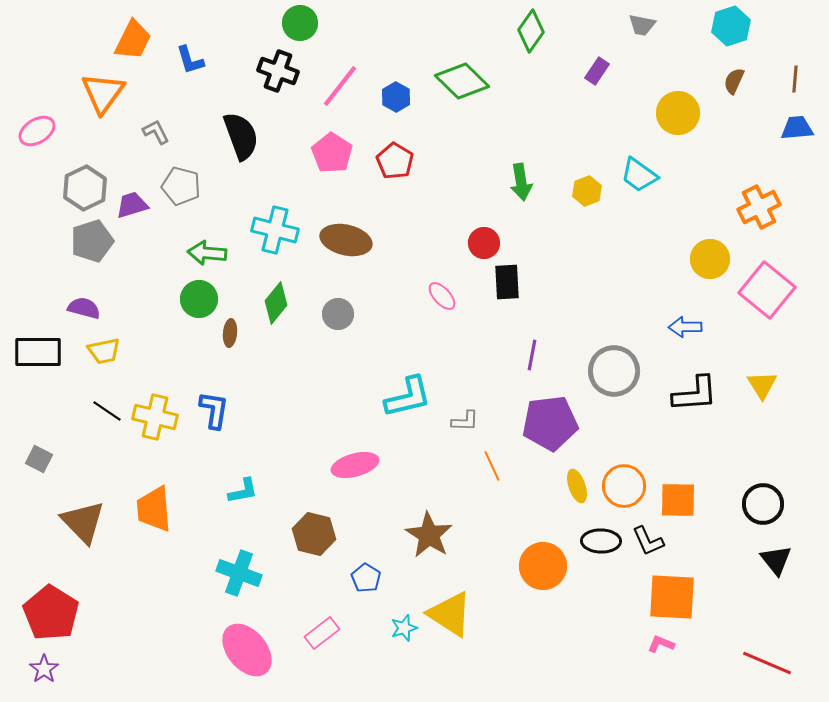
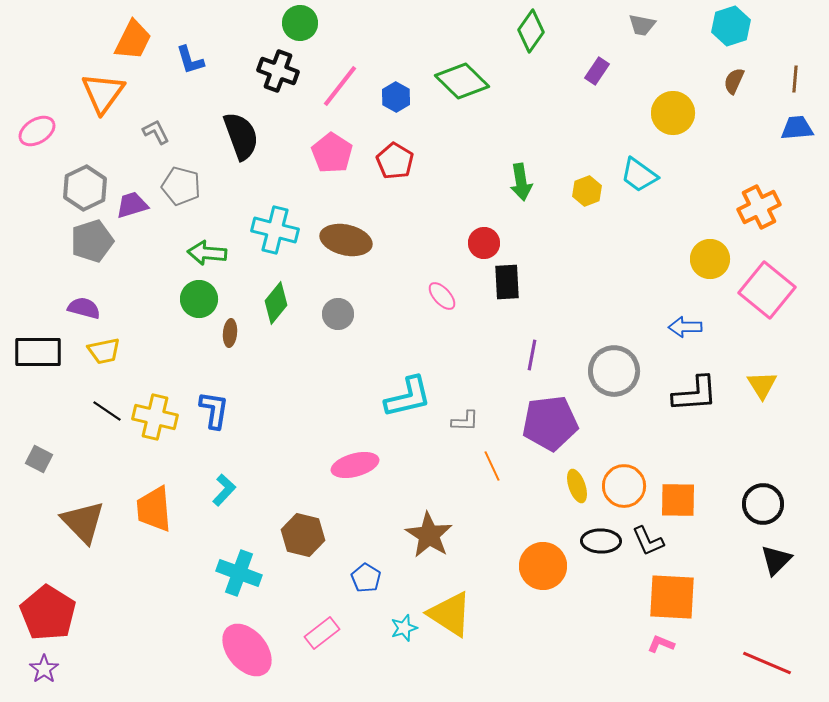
yellow circle at (678, 113): moved 5 px left
cyan L-shape at (243, 491): moved 19 px left, 1 px up; rotated 36 degrees counterclockwise
brown hexagon at (314, 534): moved 11 px left, 1 px down
black triangle at (776, 560): rotated 24 degrees clockwise
red pentagon at (51, 613): moved 3 px left
